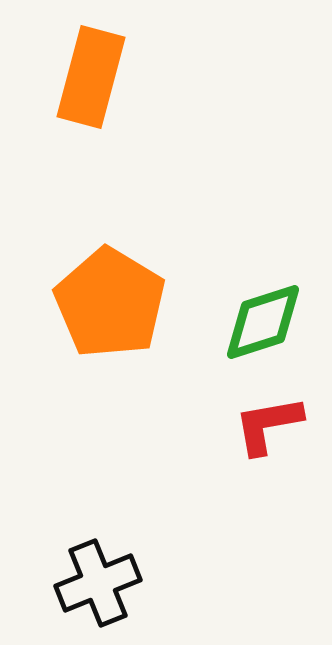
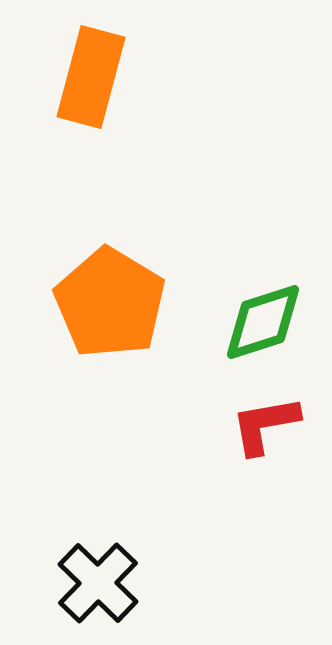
red L-shape: moved 3 px left
black cross: rotated 24 degrees counterclockwise
